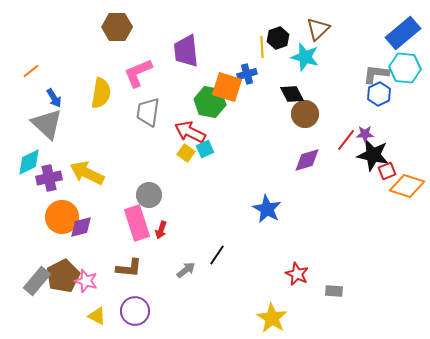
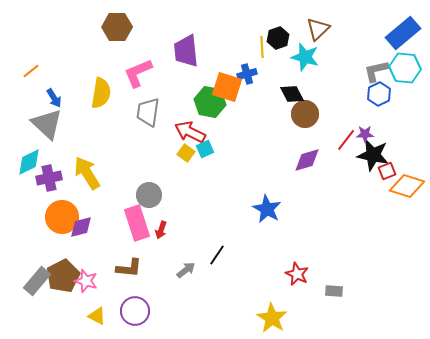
gray L-shape at (376, 74): moved 3 px up; rotated 20 degrees counterclockwise
yellow arrow at (87, 173): rotated 32 degrees clockwise
